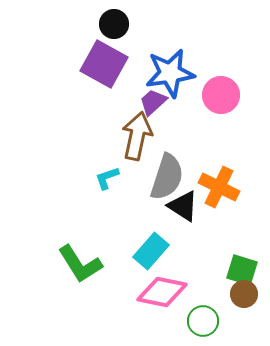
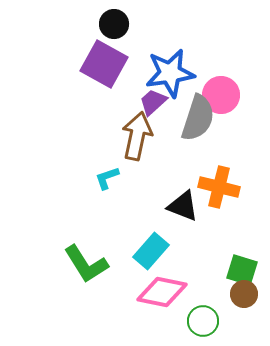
gray semicircle: moved 31 px right, 59 px up
orange cross: rotated 12 degrees counterclockwise
black triangle: rotated 12 degrees counterclockwise
green L-shape: moved 6 px right
